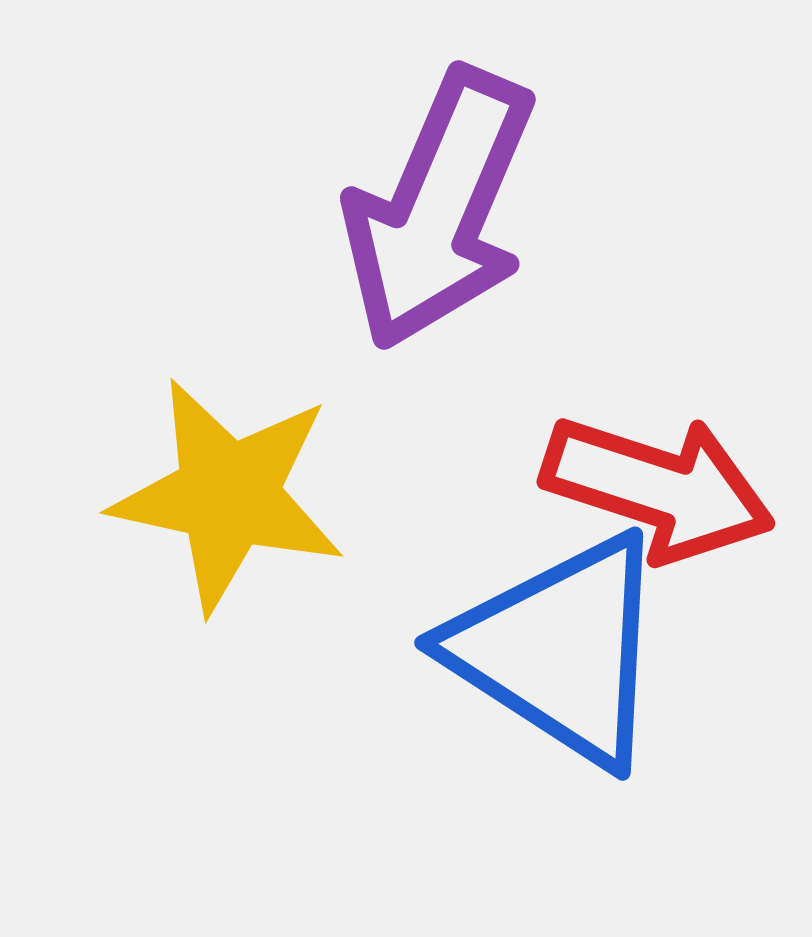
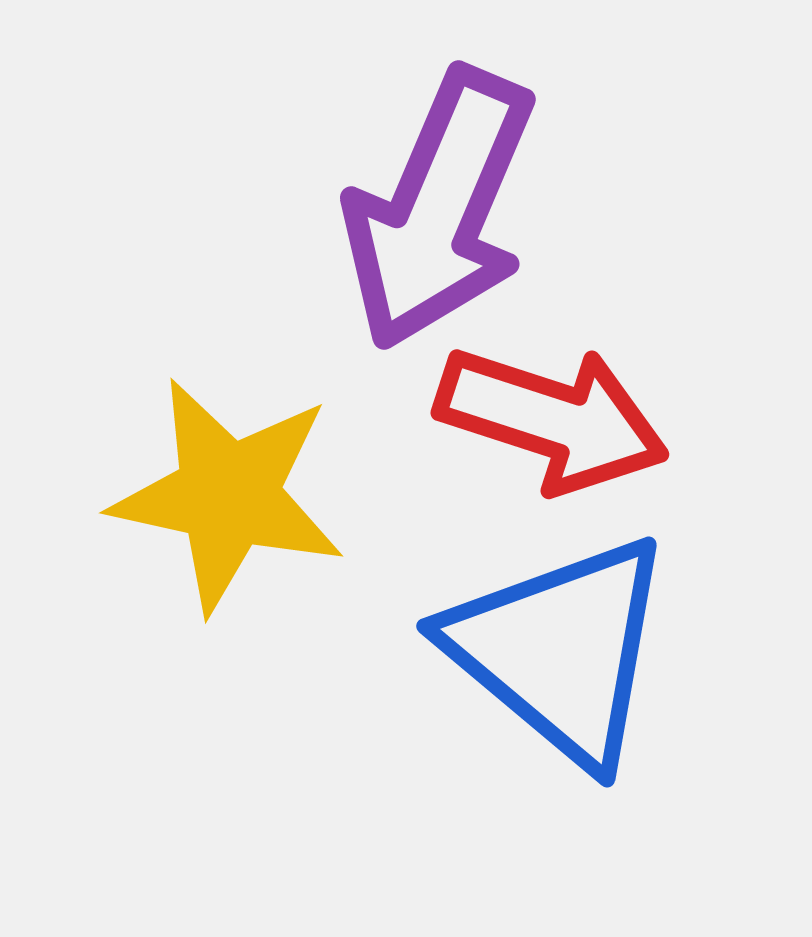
red arrow: moved 106 px left, 69 px up
blue triangle: rotated 7 degrees clockwise
